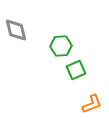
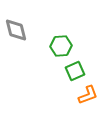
green square: moved 1 px left, 1 px down
orange L-shape: moved 4 px left, 9 px up
